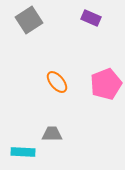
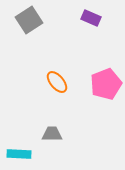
cyan rectangle: moved 4 px left, 2 px down
